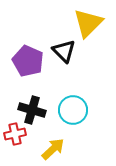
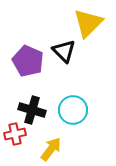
yellow arrow: moved 2 px left; rotated 10 degrees counterclockwise
